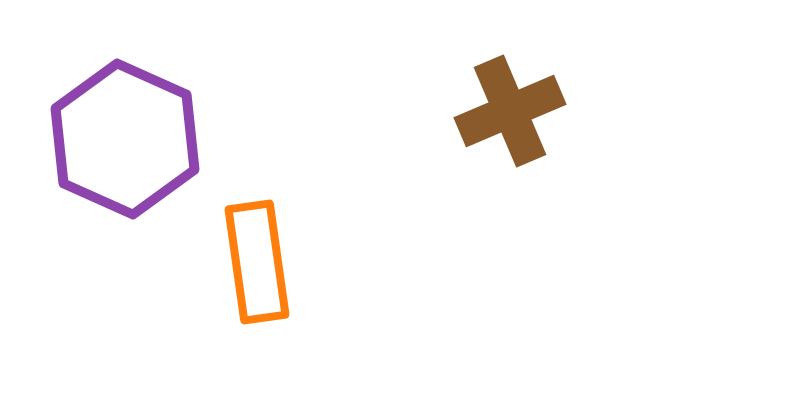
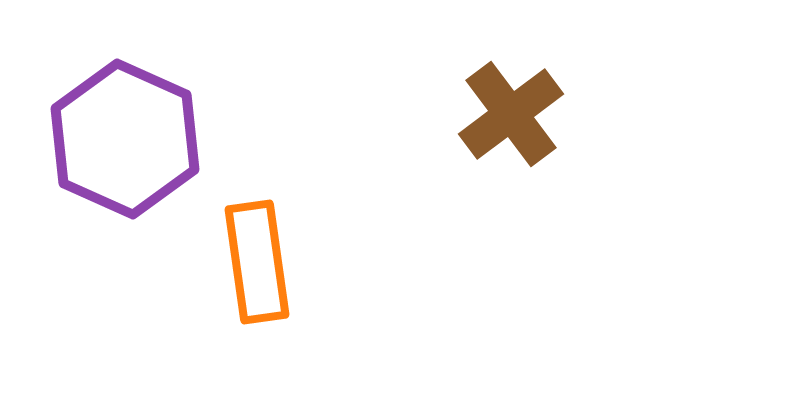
brown cross: moved 1 px right, 3 px down; rotated 14 degrees counterclockwise
